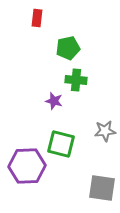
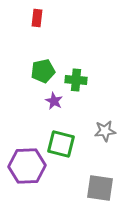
green pentagon: moved 25 px left, 23 px down
purple star: rotated 12 degrees clockwise
gray square: moved 2 px left
